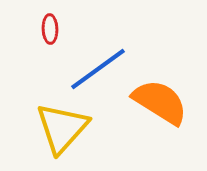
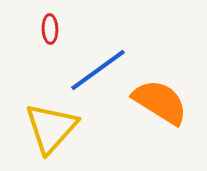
blue line: moved 1 px down
yellow triangle: moved 11 px left
